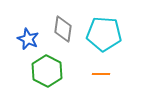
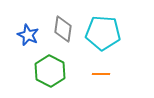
cyan pentagon: moved 1 px left, 1 px up
blue star: moved 4 px up
green hexagon: moved 3 px right
